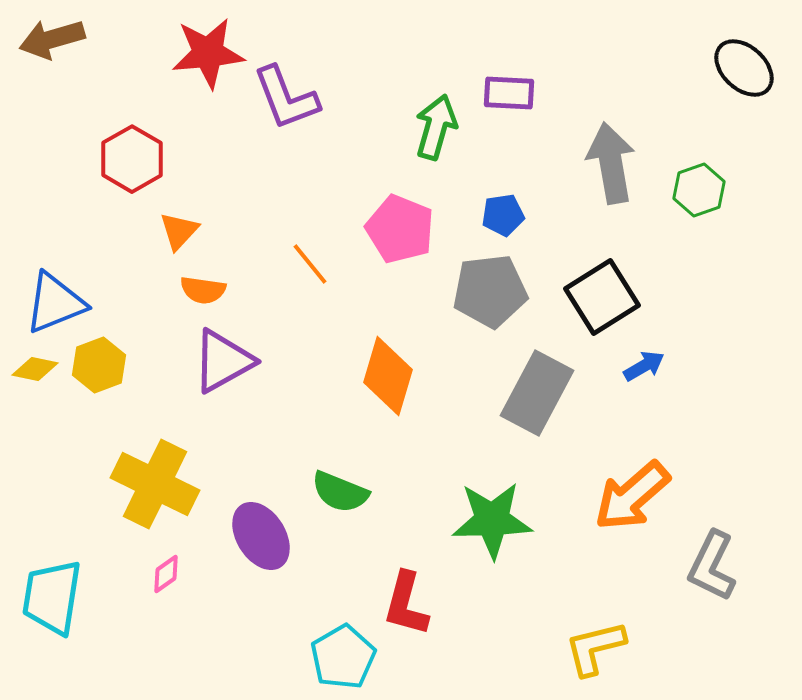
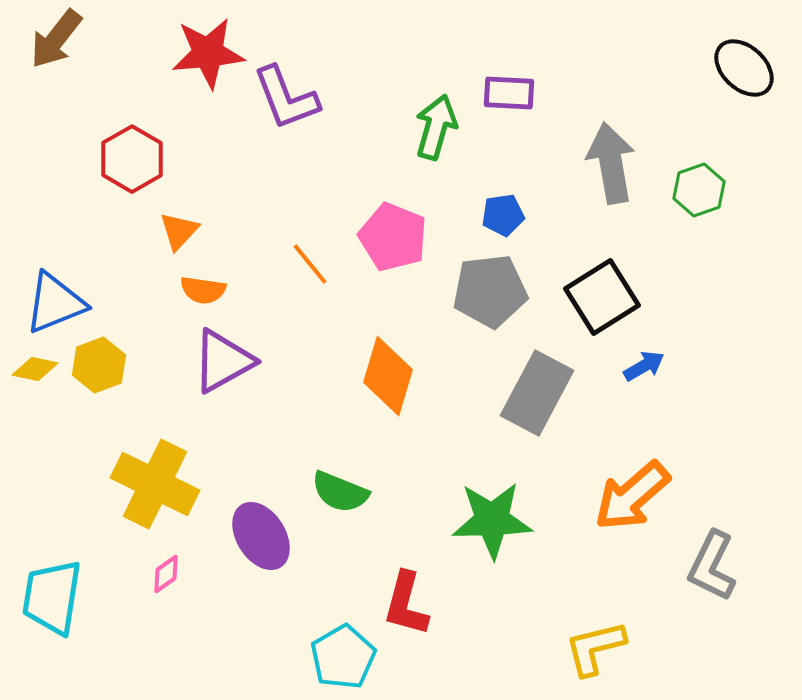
brown arrow: moved 4 px right; rotated 36 degrees counterclockwise
pink pentagon: moved 7 px left, 8 px down
